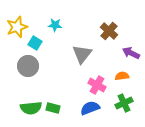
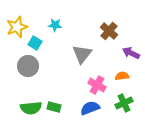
green rectangle: moved 1 px right, 1 px up
